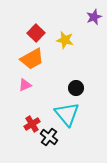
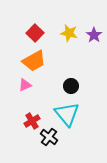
purple star: moved 18 px down; rotated 14 degrees counterclockwise
red square: moved 1 px left
yellow star: moved 4 px right, 7 px up
orange trapezoid: moved 2 px right, 2 px down
black circle: moved 5 px left, 2 px up
red cross: moved 3 px up
